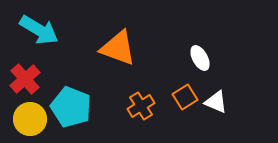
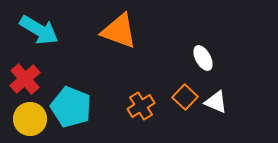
orange triangle: moved 1 px right, 17 px up
white ellipse: moved 3 px right
orange square: rotated 15 degrees counterclockwise
